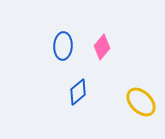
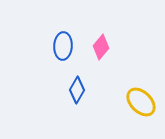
pink diamond: moved 1 px left
blue diamond: moved 1 px left, 2 px up; rotated 20 degrees counterclockwise
